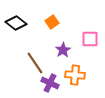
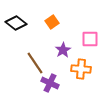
orange cross: moved 6 px right, 6 px up
